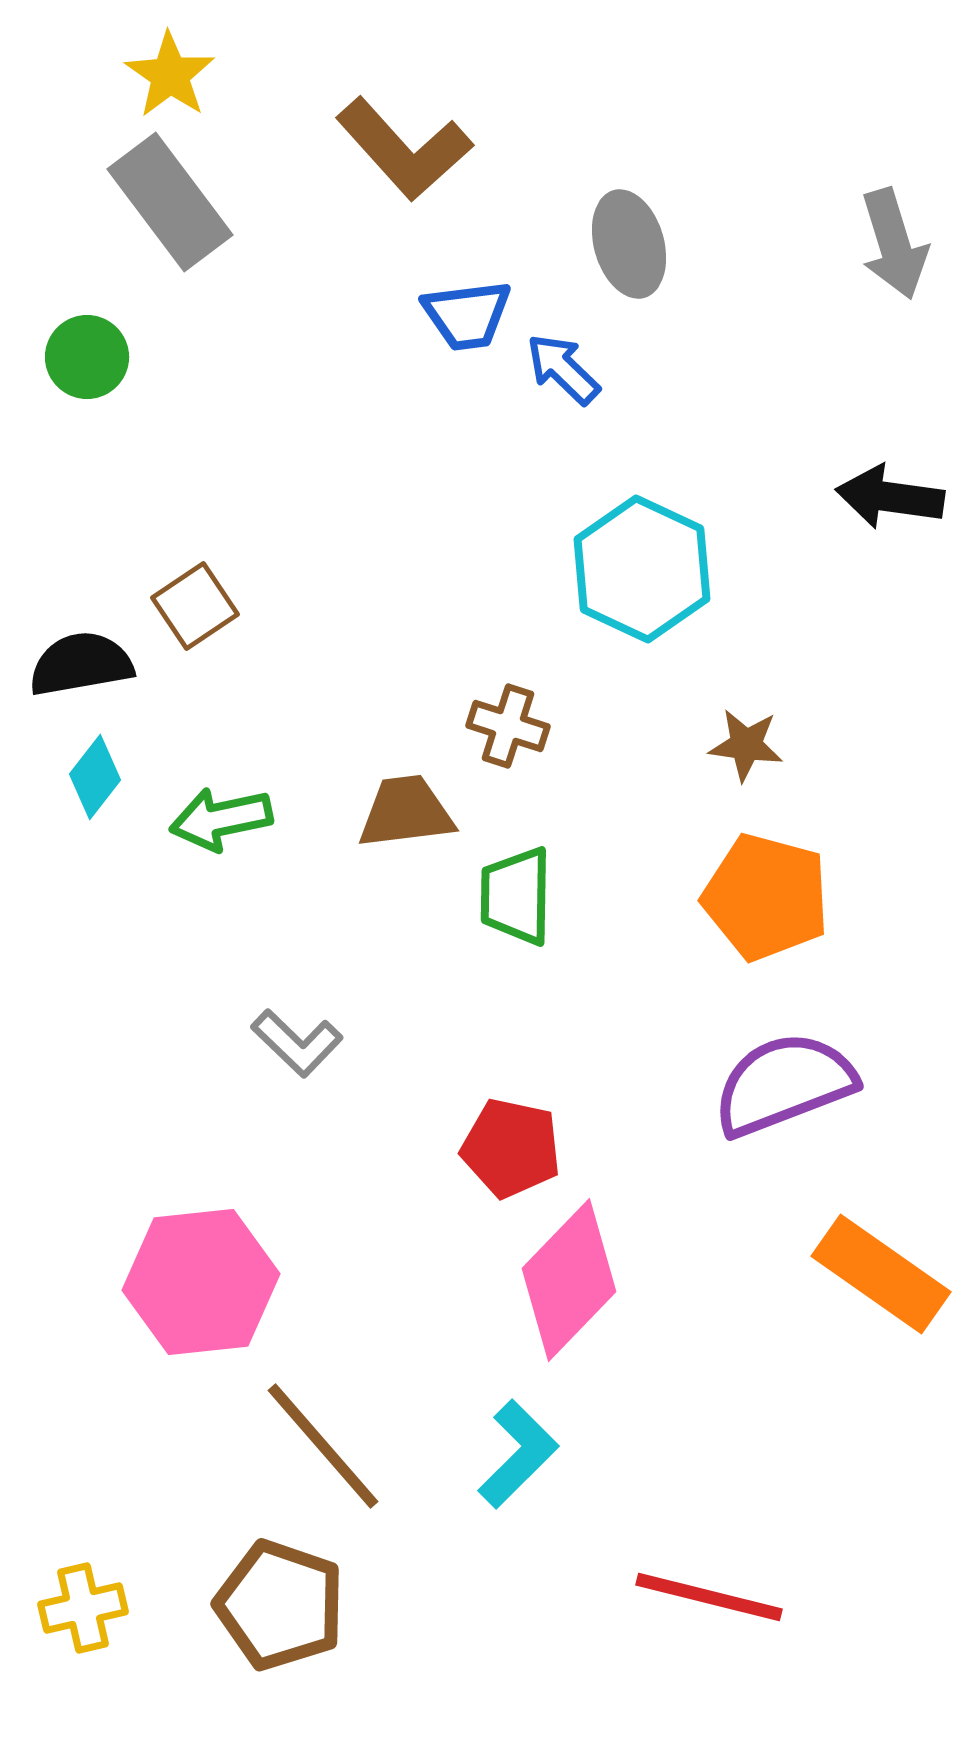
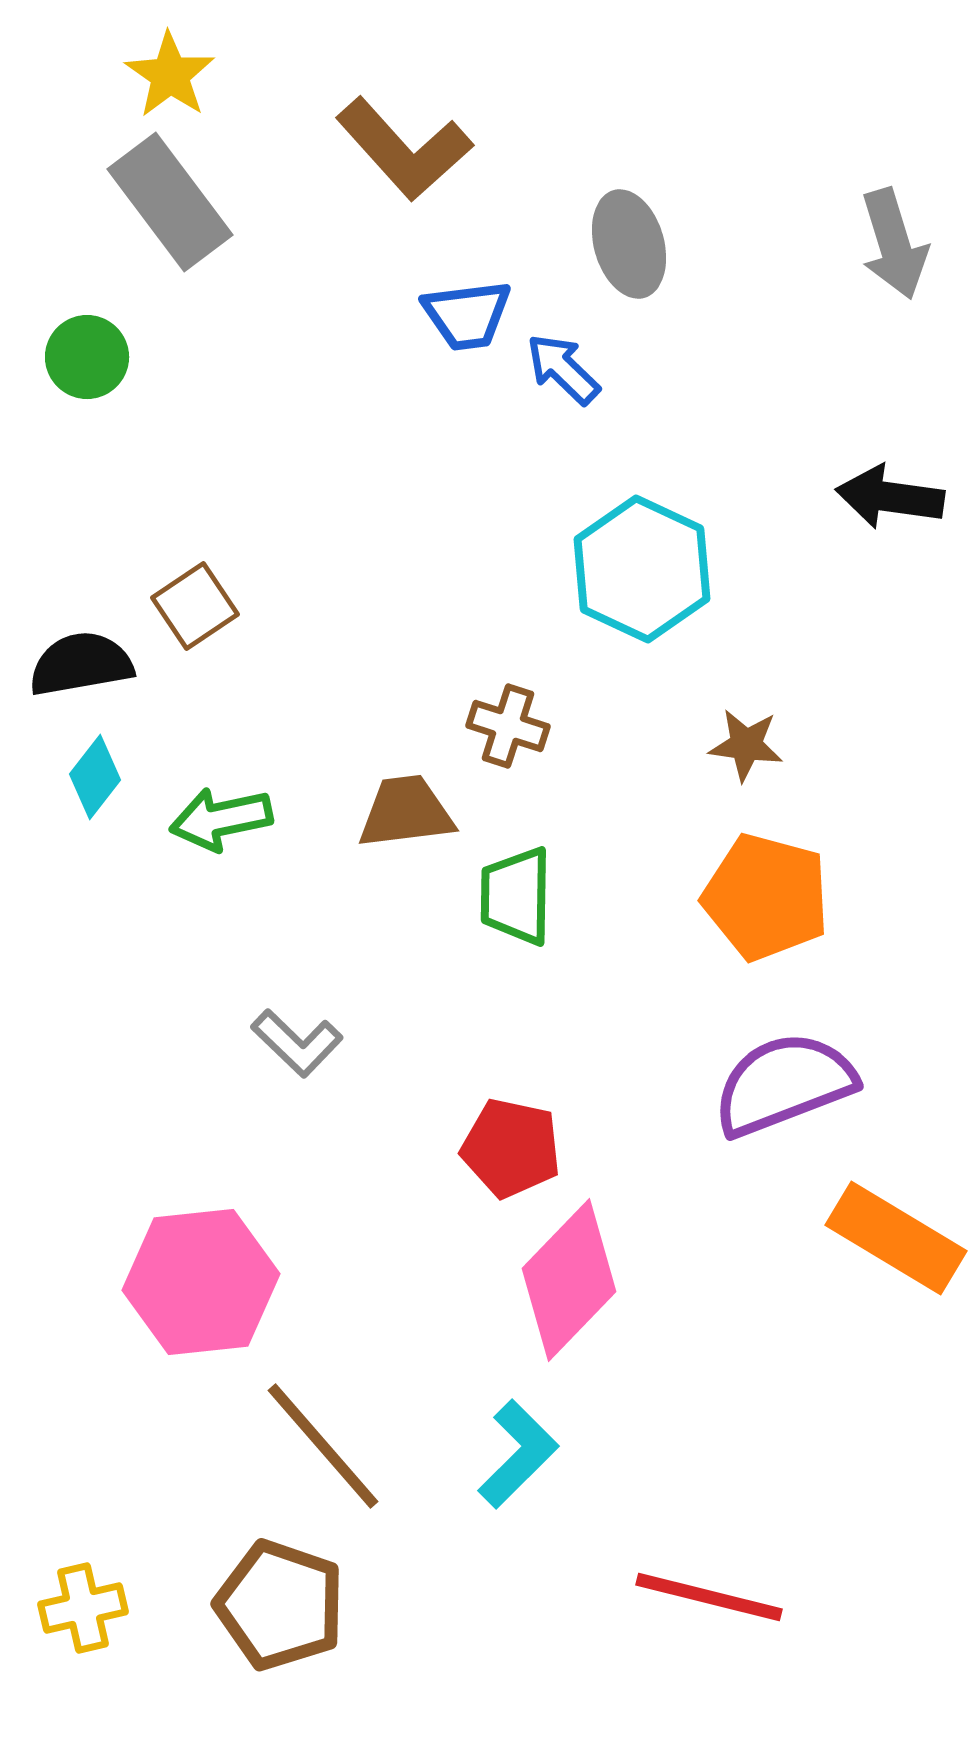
orange rectangle: moved 15 px right, 36 px up; rotated 4 degrees counterclockwise
